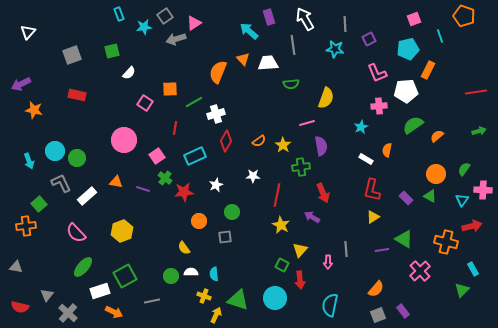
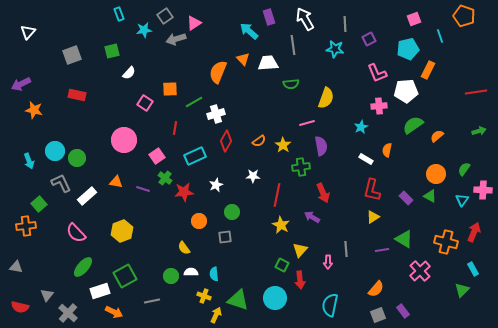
cyan star at (144, 27): moved 3 px down
red arrow at (472, 226): moved 2 px right, 6 px down; rotated 54 degrees counterclockwise
